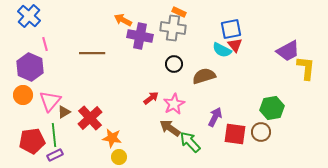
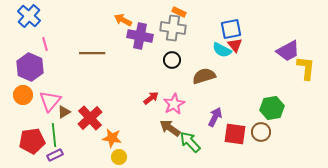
black circle: moved 2 px left, 4 px up
